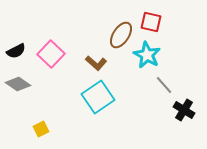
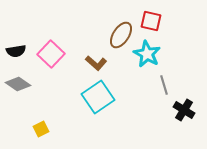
red square: moved 1 px up
black semicircle: rotated 18 degrees clockwise
cyan star: moved 1 px up
gray line: rotated 24 degrees clockwise
